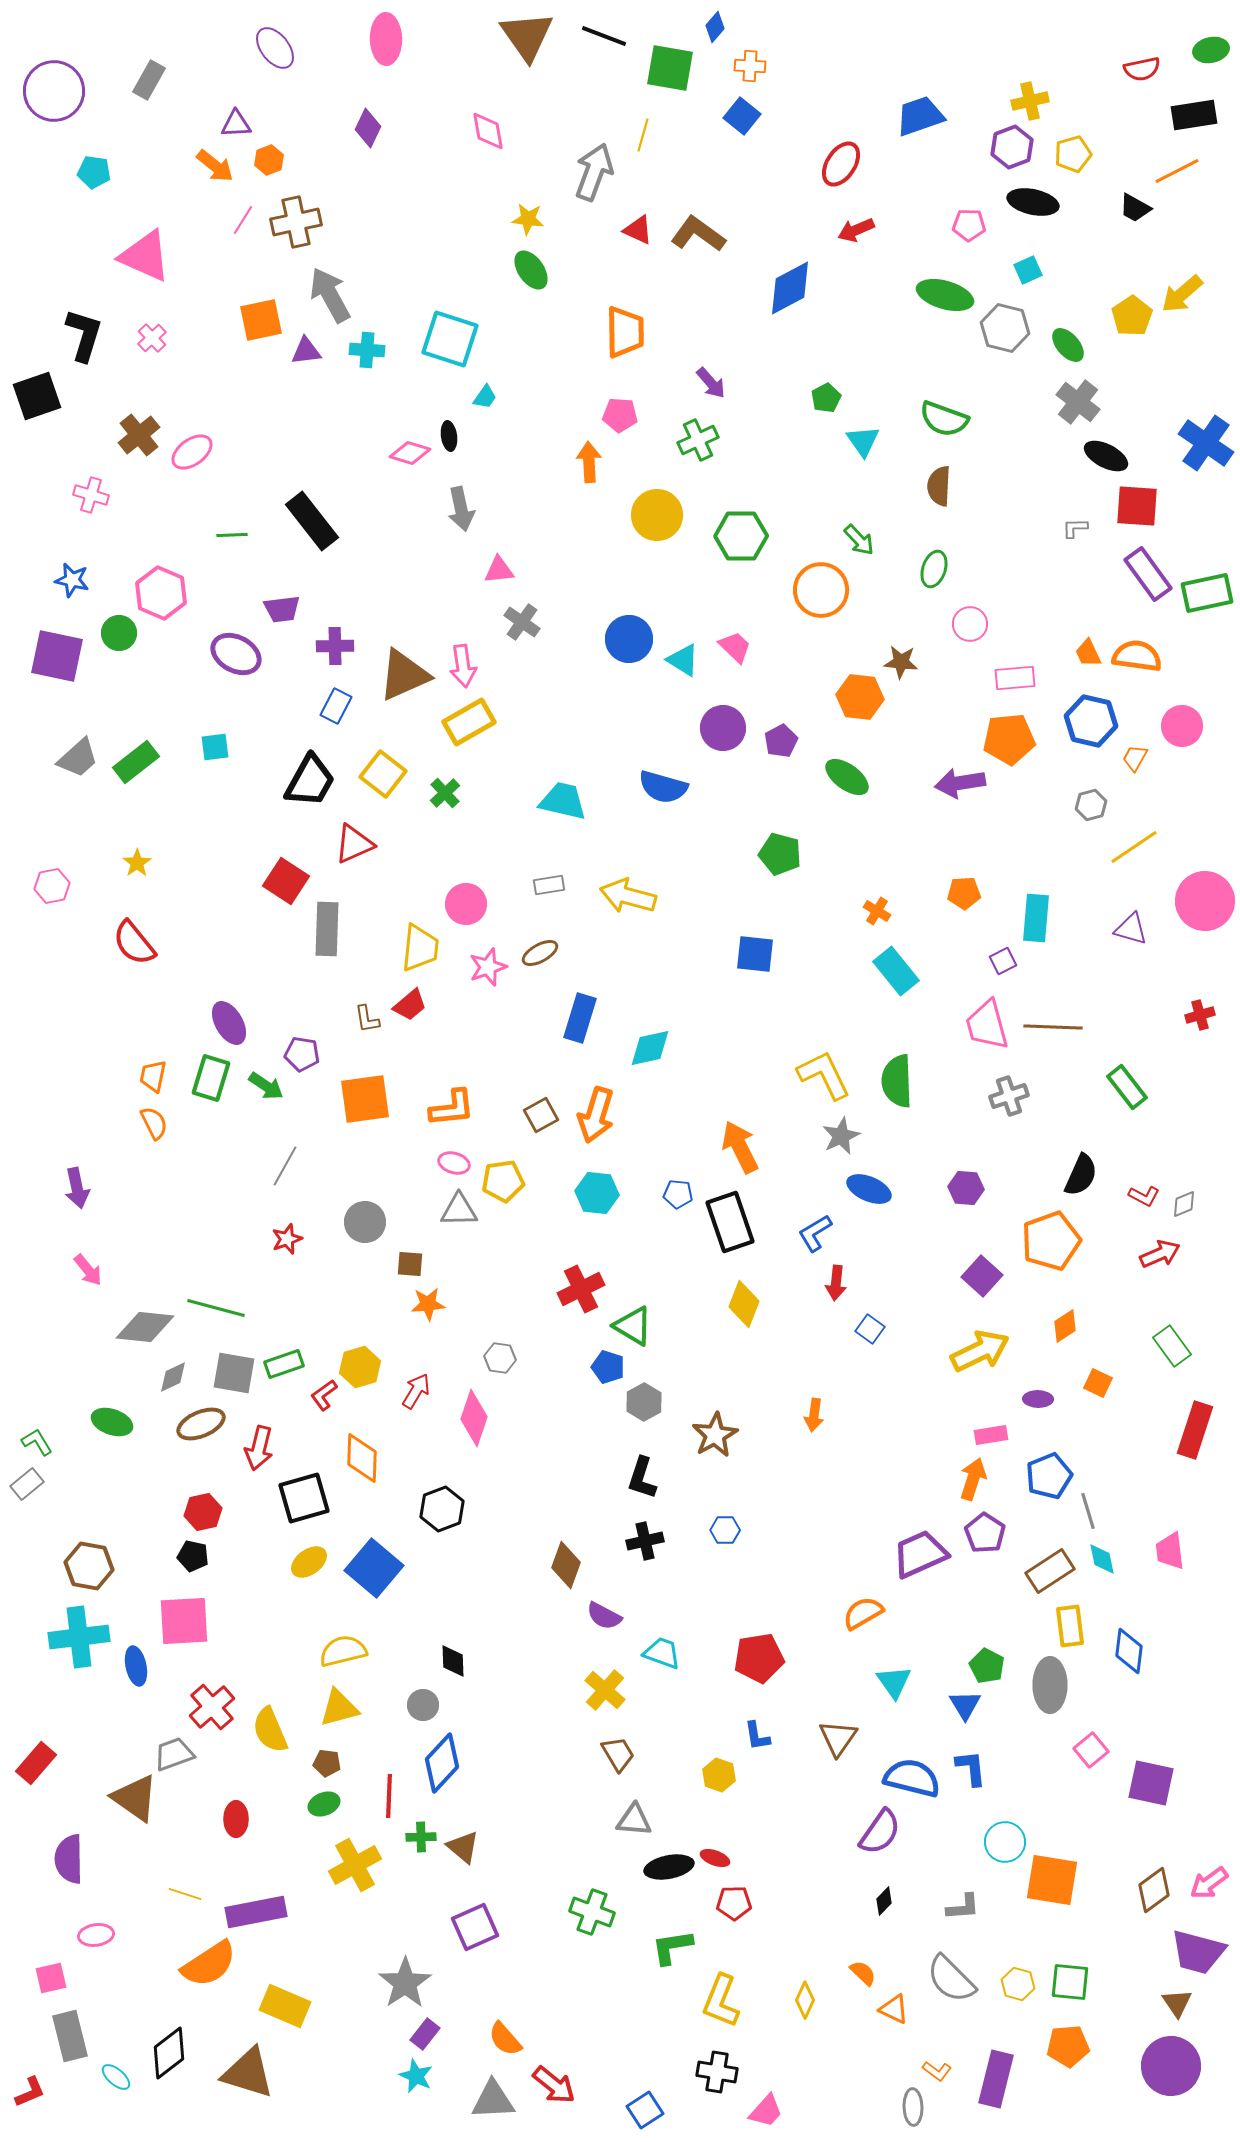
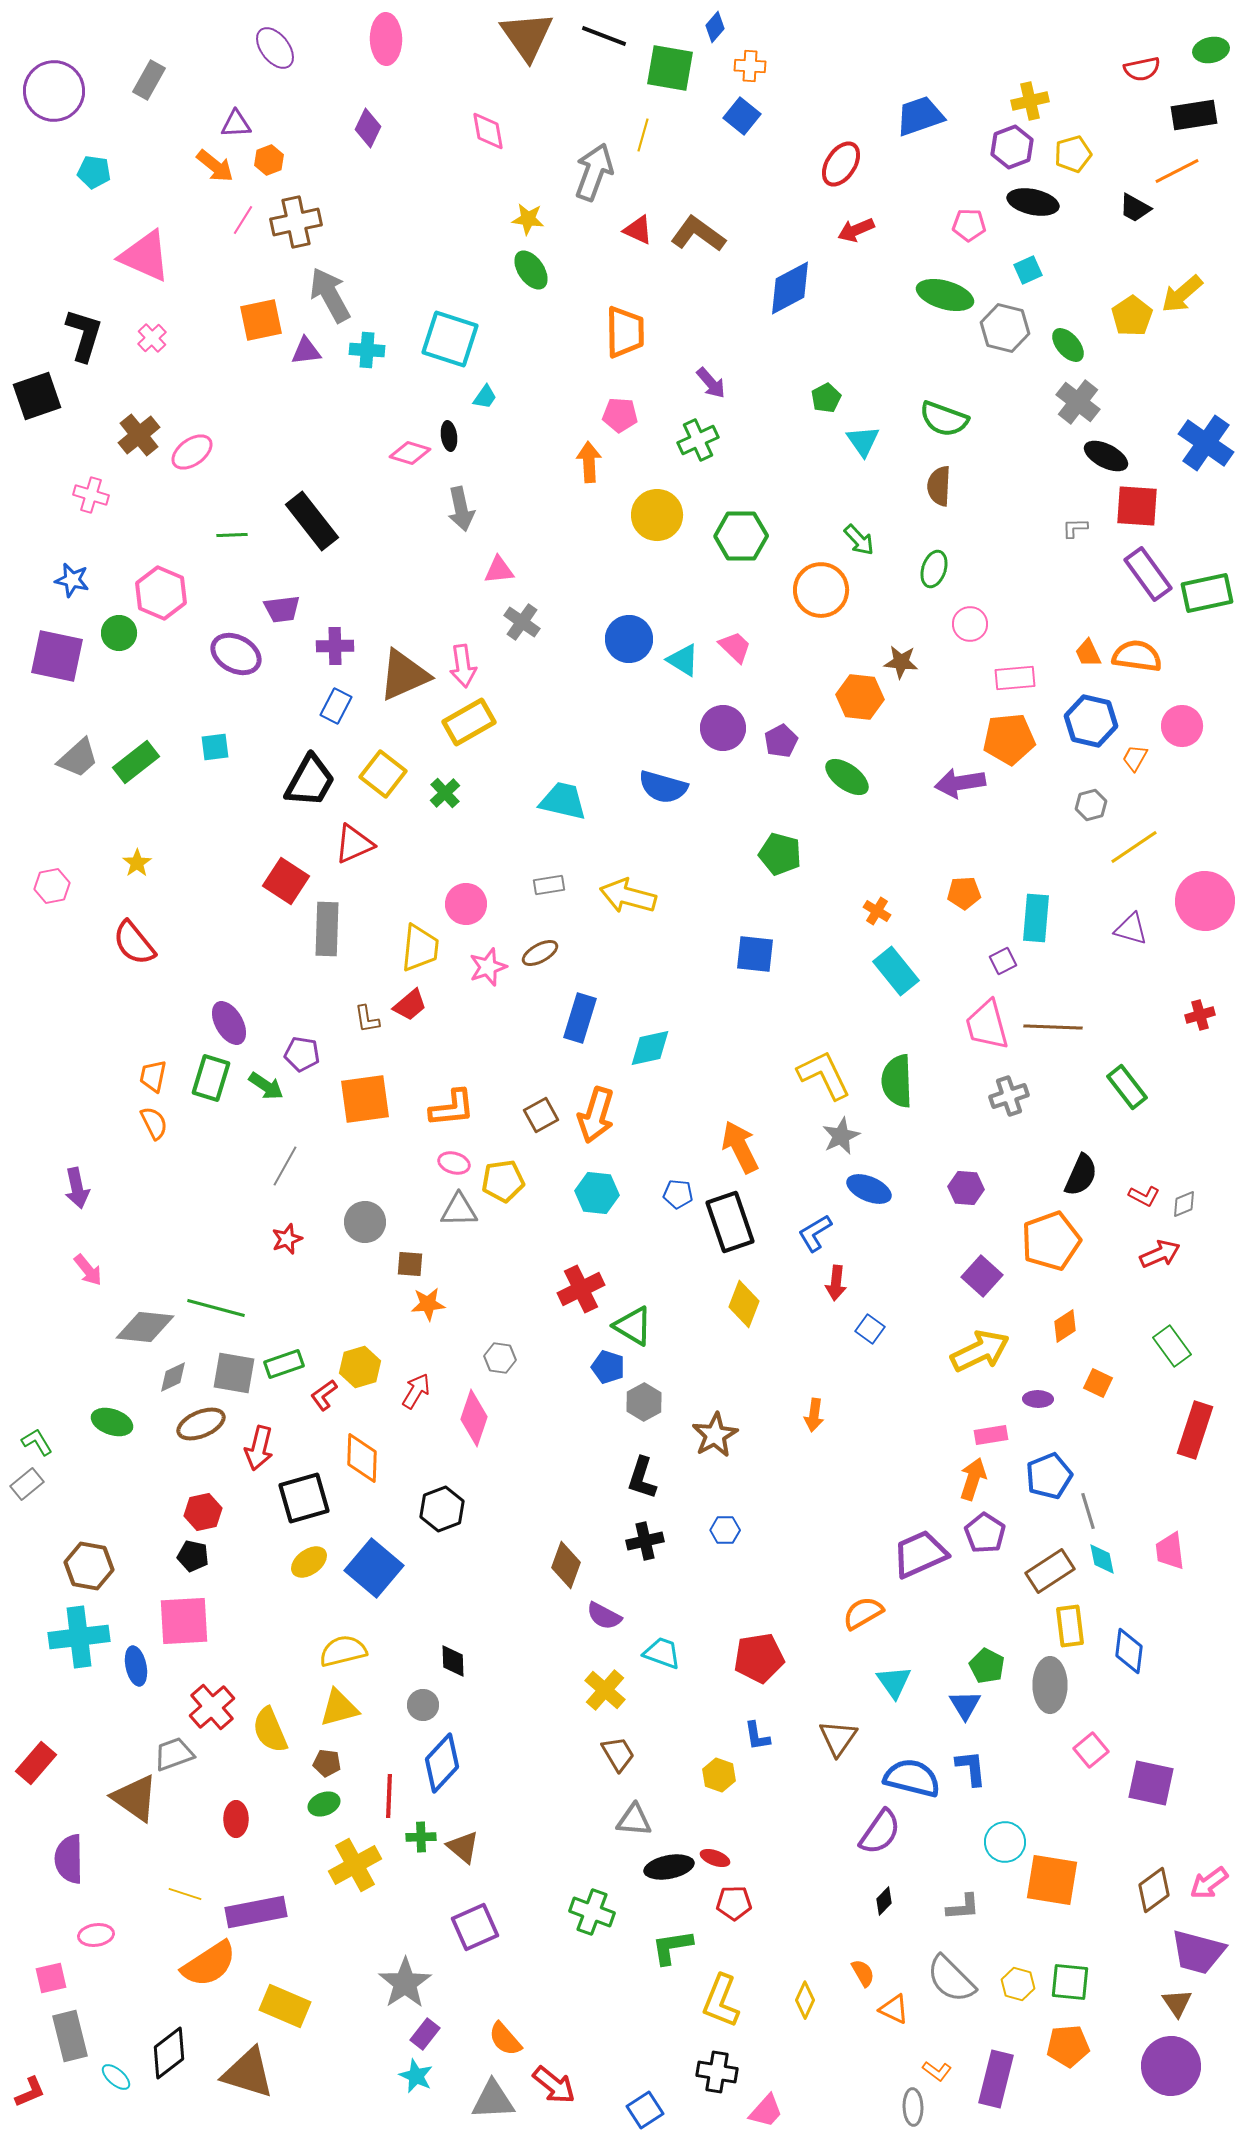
orange semicircle at (863, 1973): rotated 16 degrees clockwise
